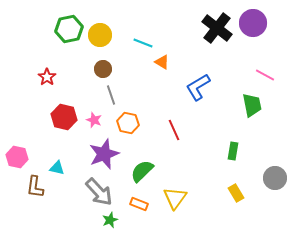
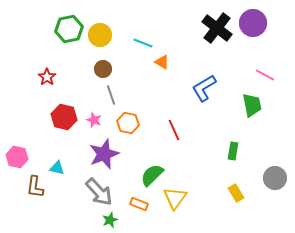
blue L-shape: moved 6 px right, 1 px down
green semicircle: moved 10 px right, 4 px down
